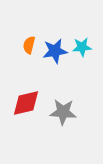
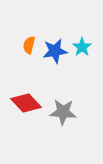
cyan star: rotated 30 degrees counterclockwise
red diamond: rotated 60 degrees clockwise
